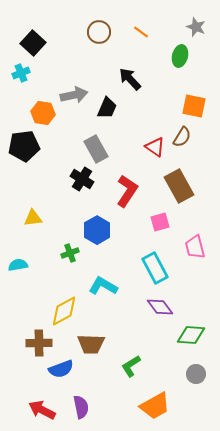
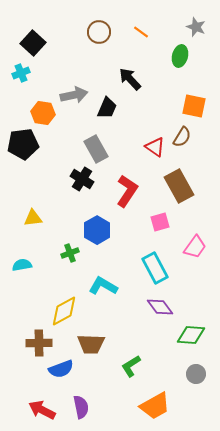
black pentagon: moved 1 px left, 2 px up
pink trapezoid: rotated 130 degrees counterclockwise
cyan semicircle: moved 4 px right
